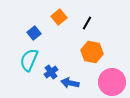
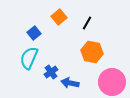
cyan semicircle: moved 2 px up
